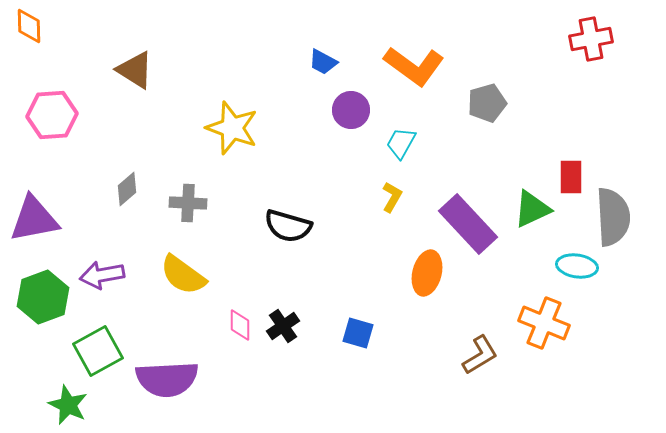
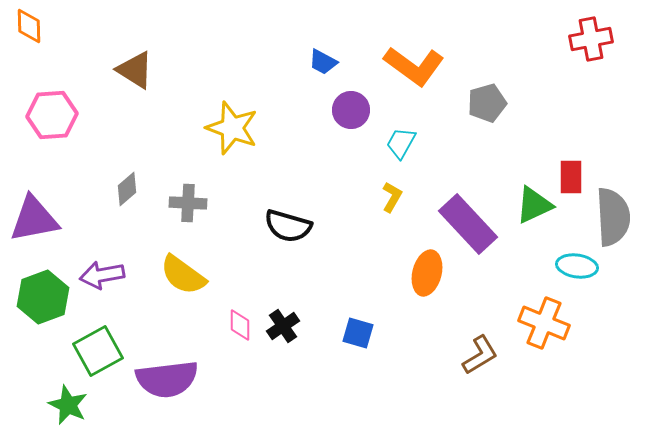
green triangle: moved 2 px right, 4 px up
purple semicircle: rotated 4 degrees counterclockwise
